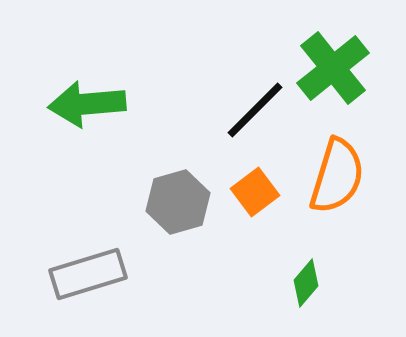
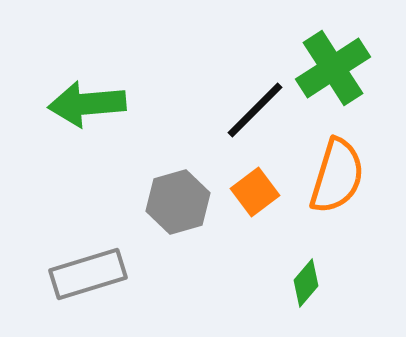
green cross: rotated 6 degrees clockwise
